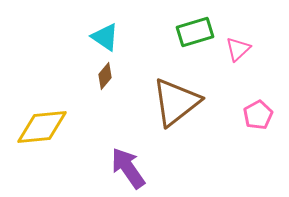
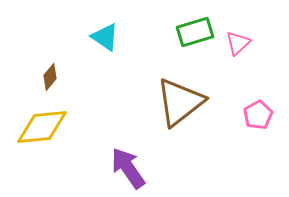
pink triangle: moved 6 px up
brown diamond: moved 55 px left, 1 px down
brown triangle: moved 4 px right
